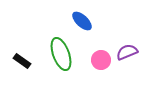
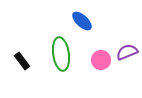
green ellipse: rotated 12 degrees clockwise
black rectangle: rotated 18 degrees clockwise
